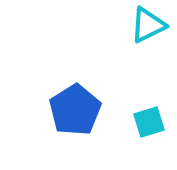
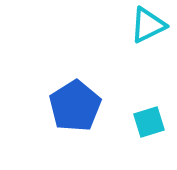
blue pentagon: moved 4 px up
